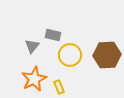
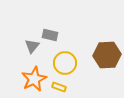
gray rectangle: moved 3 px left
yellow circle: moved 5 px left, 8 px down
yellow rectangle: rotated 48 degrees counterclockwise
